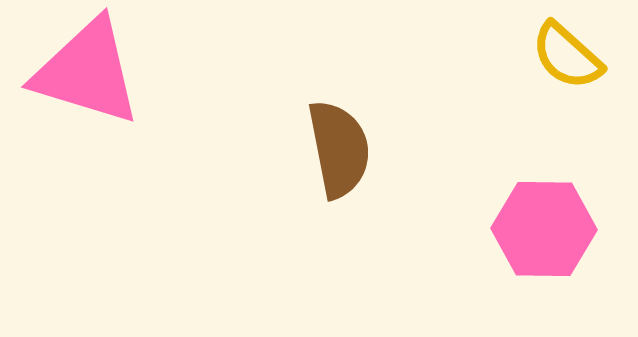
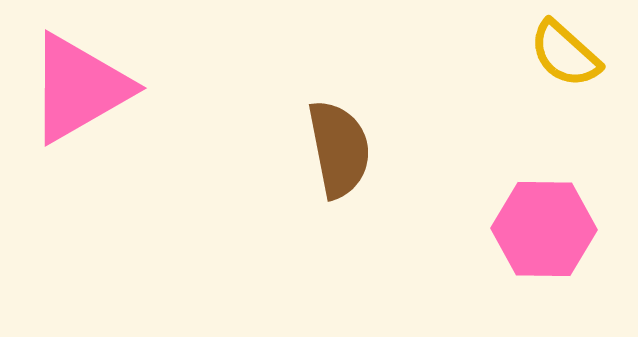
yellow semicircle: moved 2 px left, 2 px up
pink triangle: moved 8 px left, 16 px down; rotated 47 degrees counterclockwise
